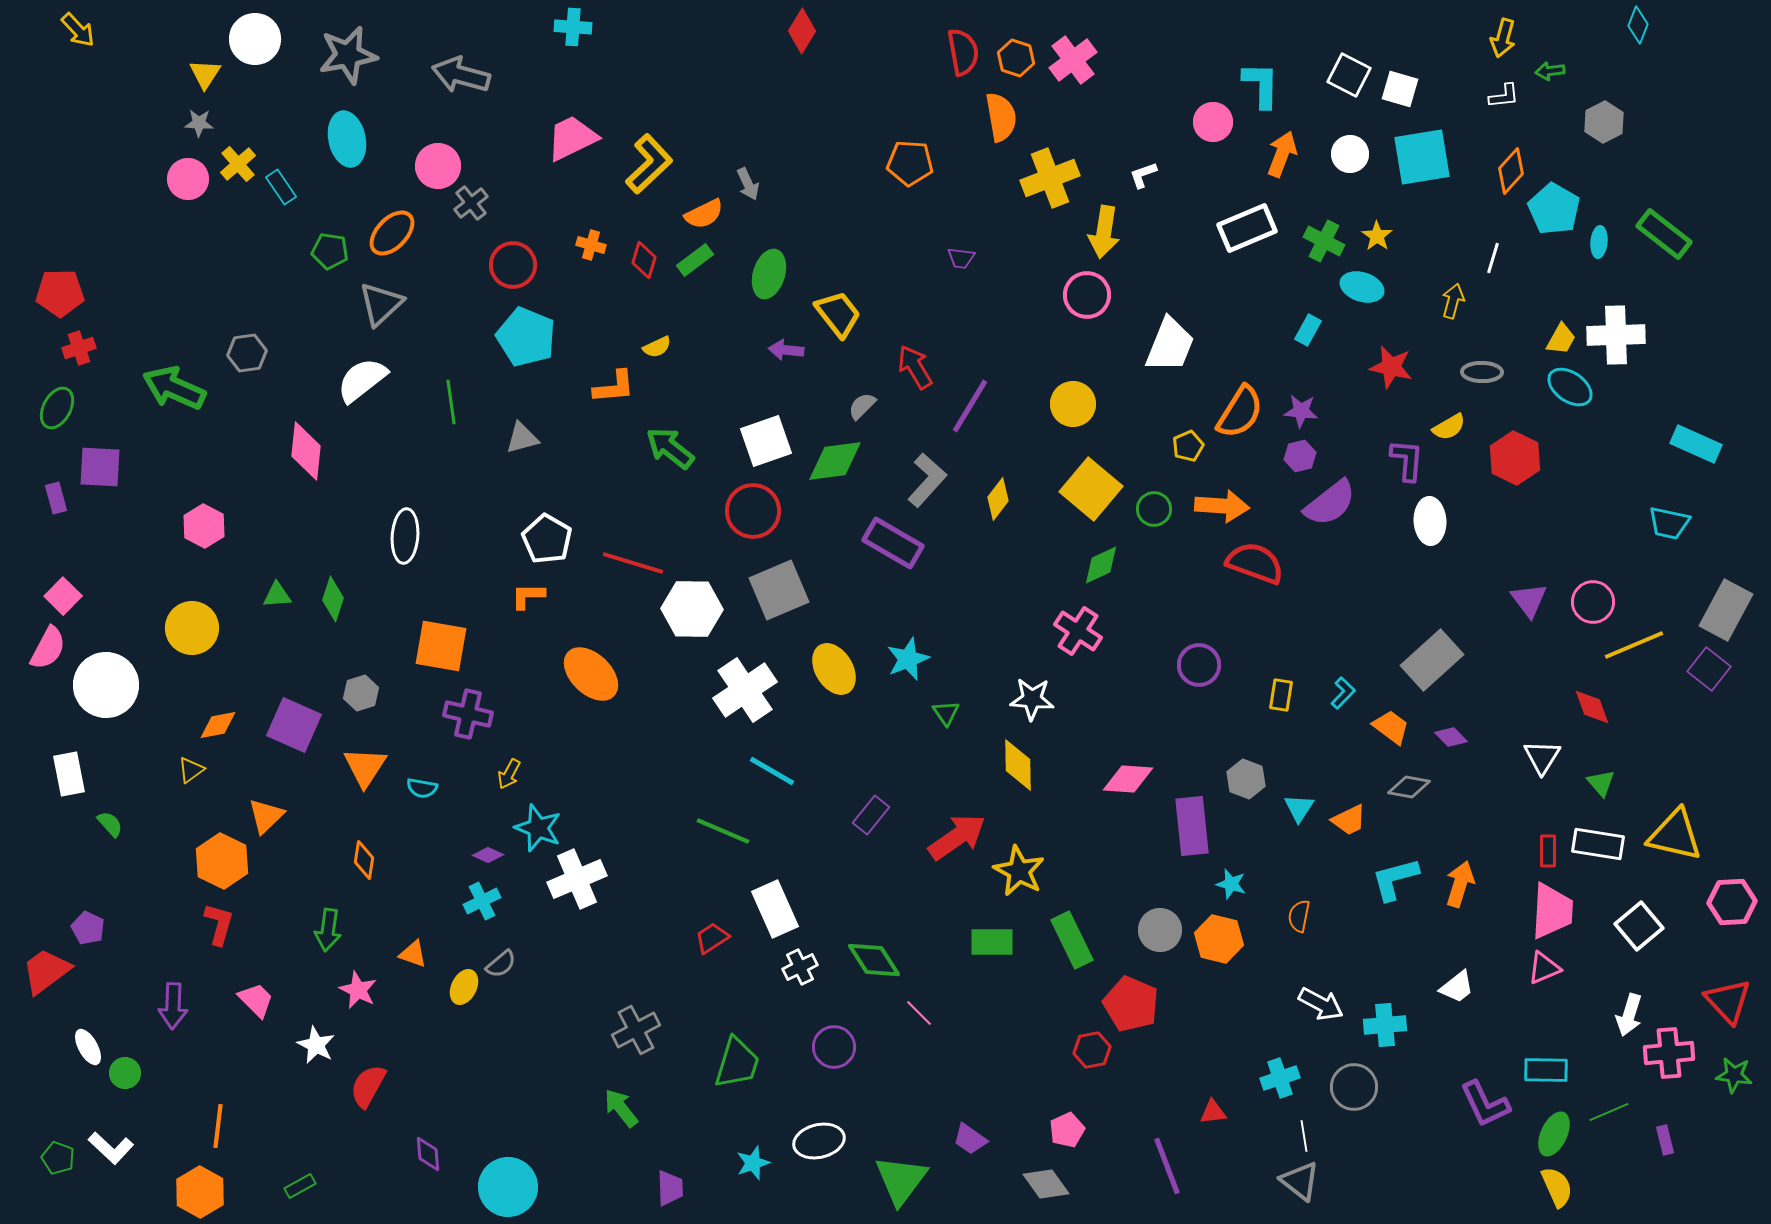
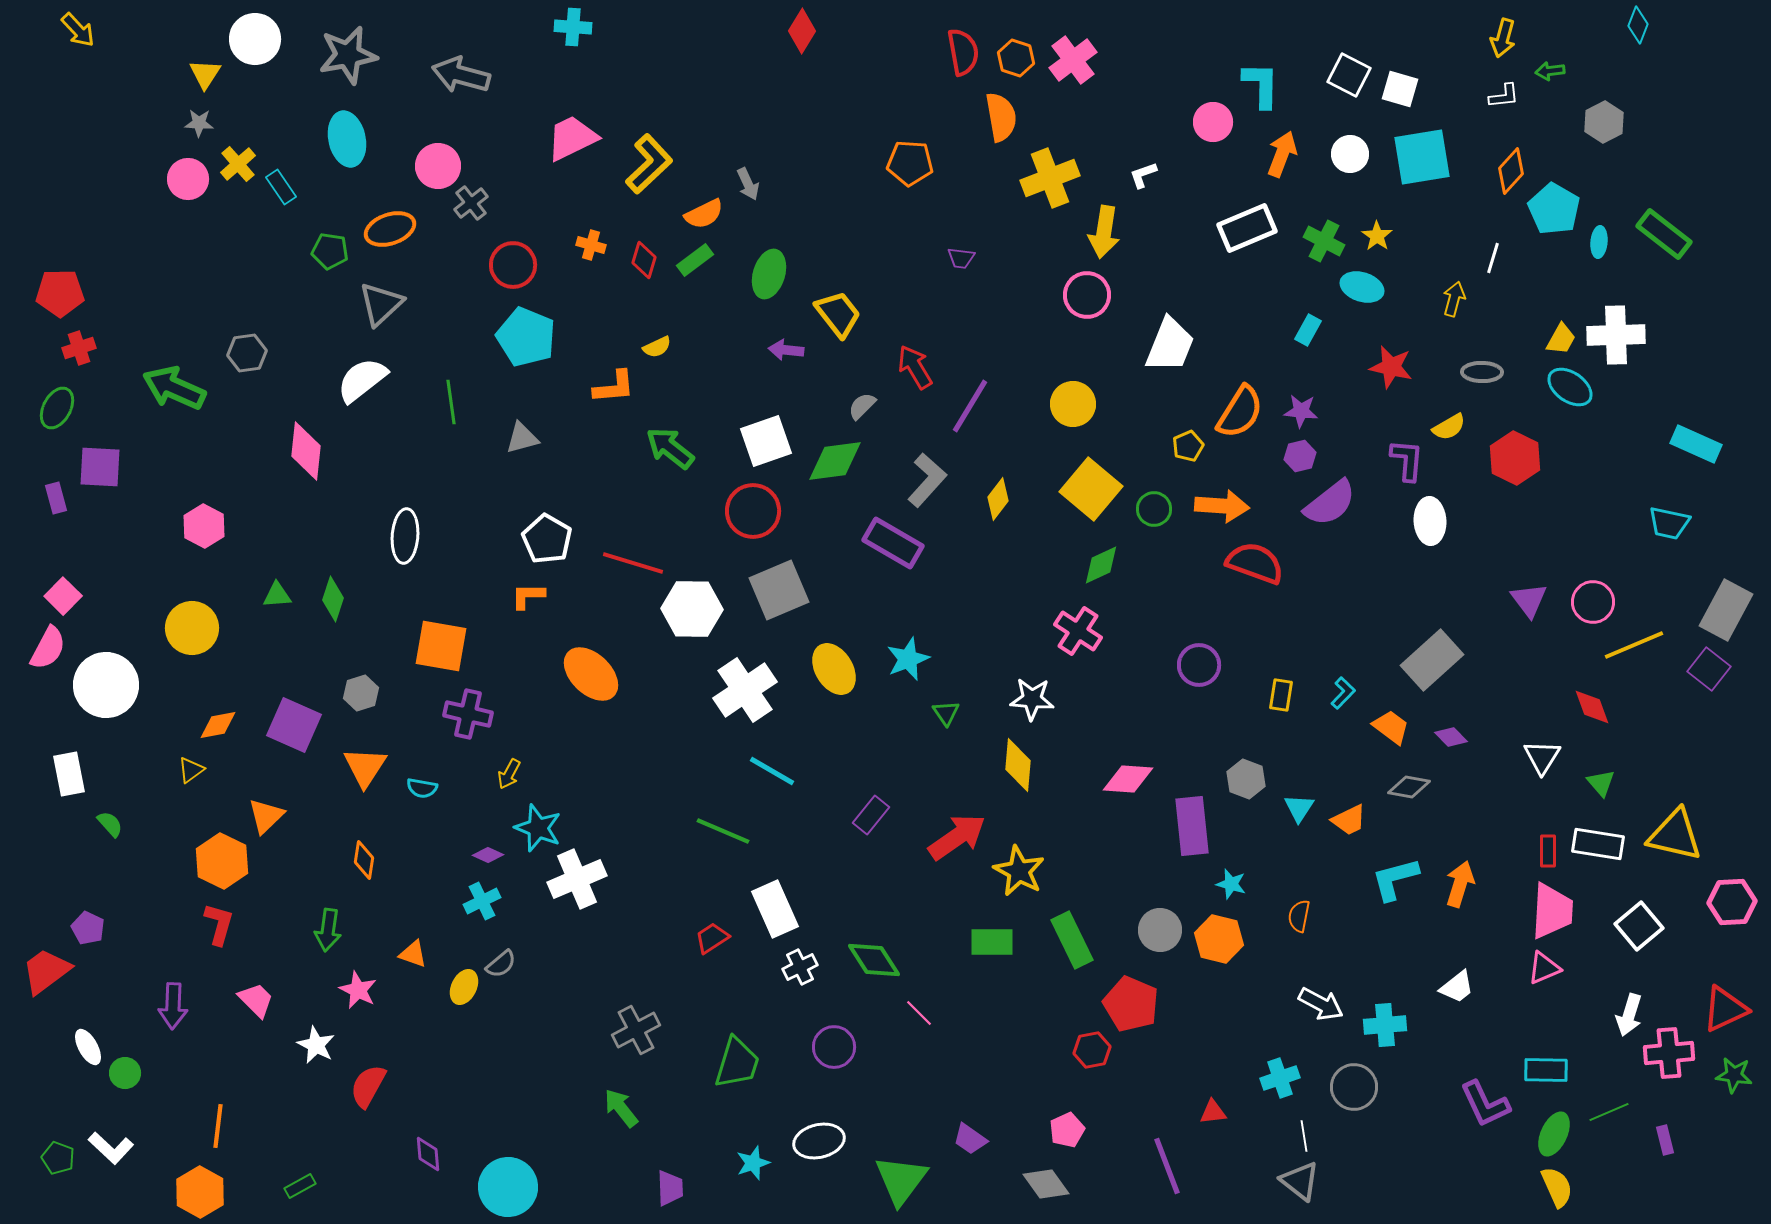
orange ellipse at (392, 233): moved 2 px left, 4 px up; rotated 27 degrees clockwise
yellow arrow at (1453, 301): moved 1 px right, 2 px up
yellow diamond at (1018, 765): rotated 6 degrees clockwise
red triangle at (1728, 1001): moved 3 px left, 8 px down; rotated 48 degrees clockwise
